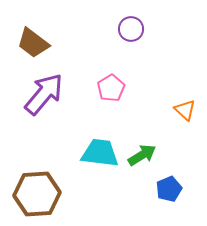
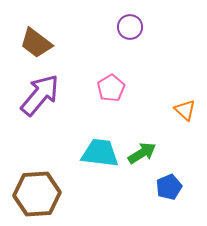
purple circle: moved 1 px left, 2 px up
brown trapezoid: moved 3 px right
purple arrow: moved 4 px left, 1 px down
green arrow: moved 2 px up
blue pentagon: moved 2 px up
